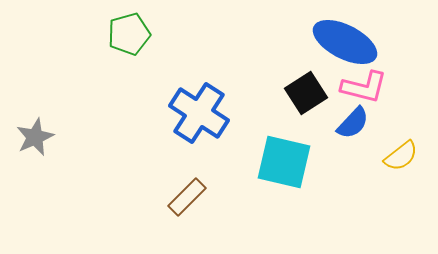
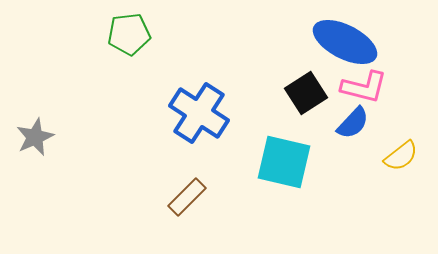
green pentagon: rotated 9 degrees clockwise
